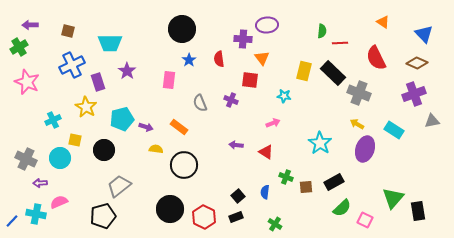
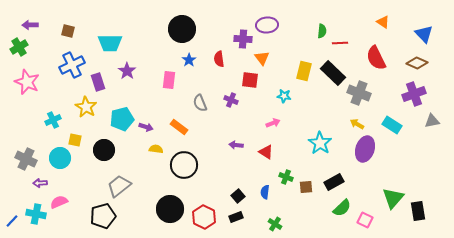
cyan rectangle at (394, 130): moved 2 px left, 5 px up
